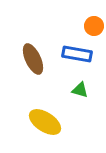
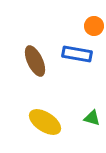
brown ellipse: moved 2 px right, 2 px down
green triangle: moved 12 px right, 28 px down
